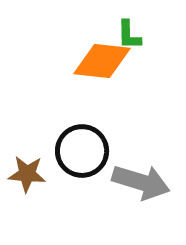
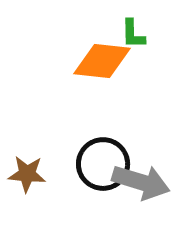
green L-shape: moved 4 px right, 1 px up
black circle: moved 21 px right, 13 px down
